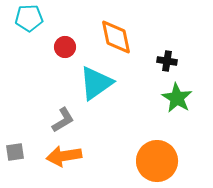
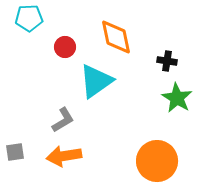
cyan triangle: moved 2 px up
